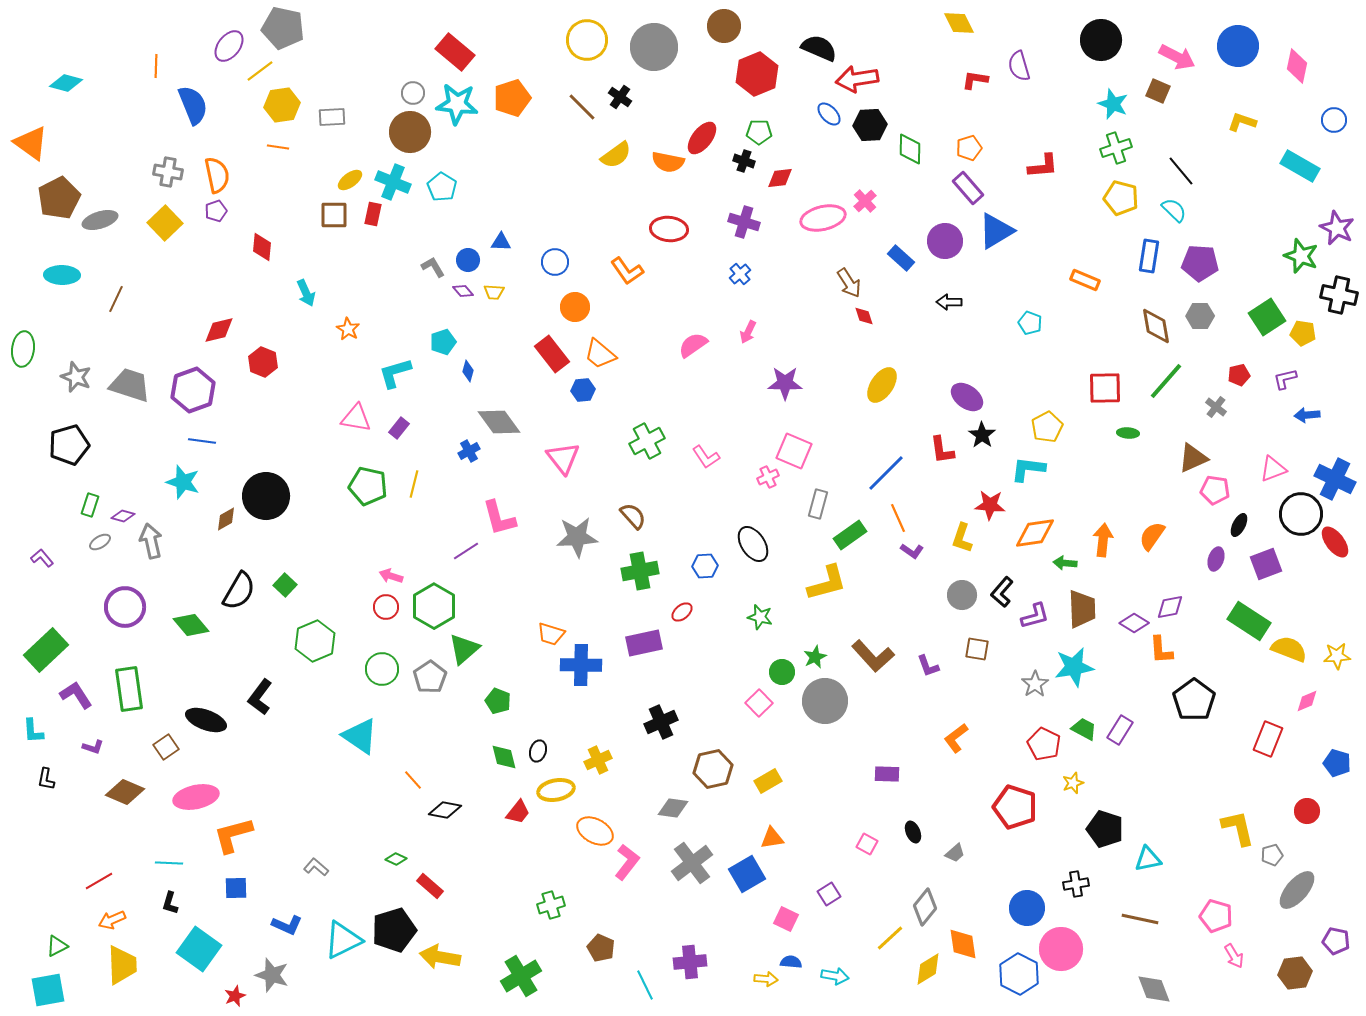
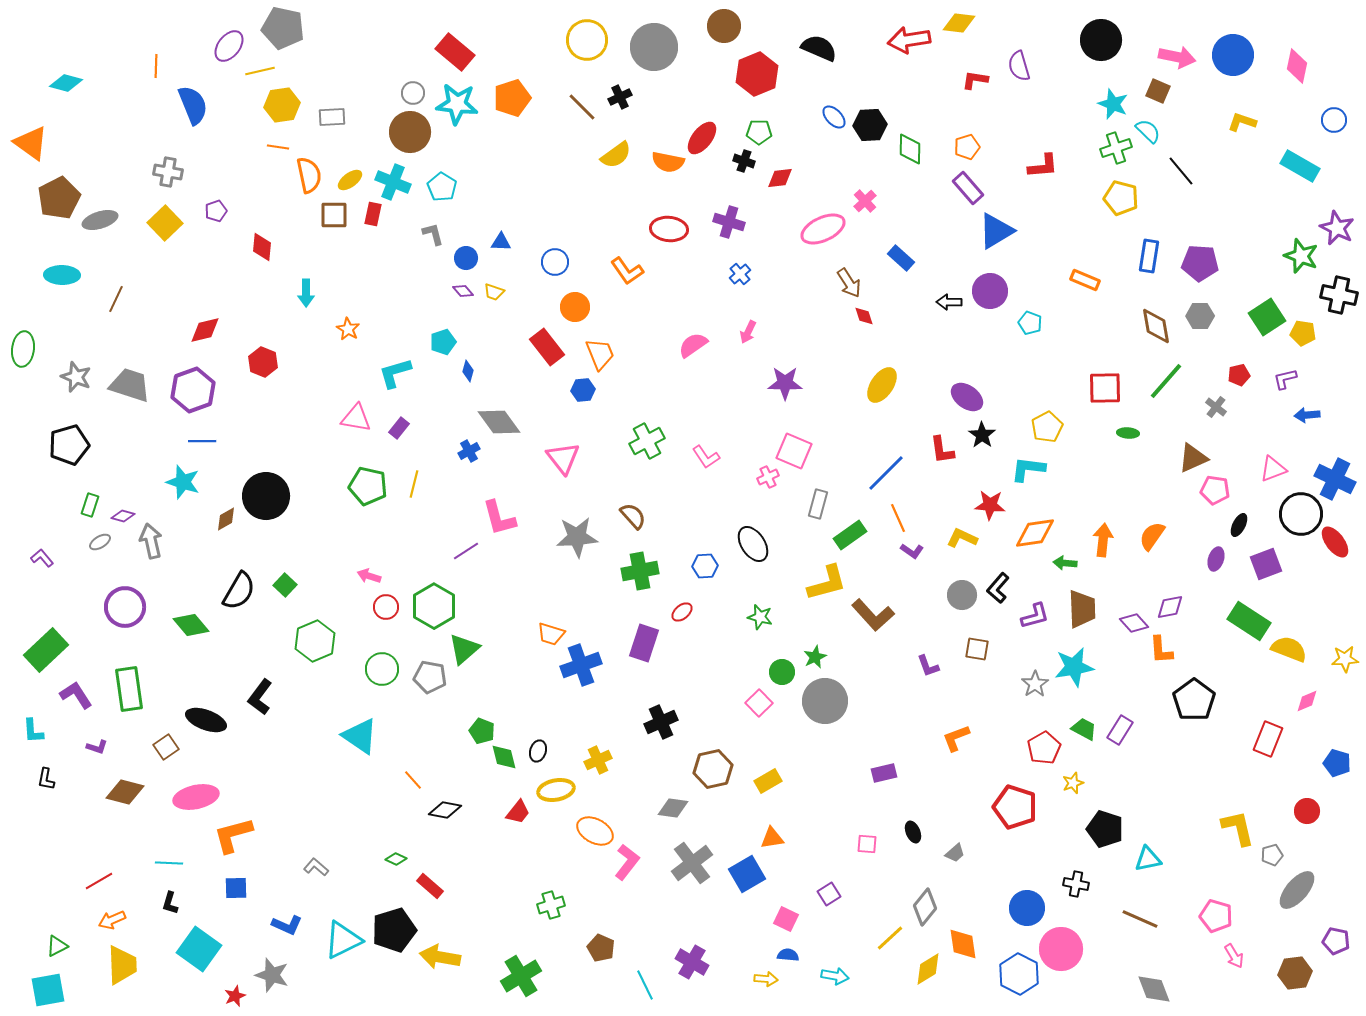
yellow diamond at (959, 23): rotated 56 degrees counterclockwise
blue circle at (1238, 46): moved 5 px left, 9 px down
pink arrow at (1177, 57): rotated 15 degrees counterclockwise
yellow line at (260, 71): rotated 24 degrees clockwise
red arrow at (857, 79): moved 52 px right, 39 px up
black cross at (620, 97): rotated 30 degrees clockwise
blue ellipse at (829, 114): moved 5 px right, 3 px down
orange pentagon at (969, 148): moved 2 px left, 1 px up
orange semicircle at (217, 175): moved 92 px right
cyan semicircle at (1174, 210): moved 26 px left, 79 px up
pink ellipse at (823, 218): moved 11 px down; rotated 12 degrees counterclockwise
purple cross at (744, 222): moved 15 px left
purple circle at (945, 241): moved 45 px right, 50 px down
blue circle at (468, 260): moved 2 px left, 2 px up
gray L-shape at (433, 267): moved 33 px up; rotated 15 degrees clockwise
yellow trapezoid at (494, 292): rotated 15 degrees clockwise
cyan arrow at (306, 293): rotated 24 degrees clockwise
red diamond at (219, 330): moved 14 px left
red rectangle at (552, 354): moved 5 px left, 7 px up
orange trapezoid at (600, 354): rotated 152 degrees counterclockwise
blue line at (202, 441): rotated 8 degrees counterclockwise
yellow L-shape at (962, 538): rotated 96 degrees clockwise
pink arrow at (391, 576): moved 22 px left
black L-shape at (1002, 592): moved 4 px left, 4 px up
purple diamond at (1134, 623): rotated 16 degrees clockwise
purple rectangle at (644, 643): rotated 60 degrees counterclockwise
brown L-shape at (873, 656): moved 41 px up
yellow star at (1337, 656): moved 8 px right, 3 px down
blue cross at (581, 665): rotated 21 degrees counterclockwise
gray pentagon at (430, 677): rotated 28 degrees counterclockwise
green pentagon at (498, 701): moved 16 px left, 30 px down
orange L-shape at (956, 738): rotated 16 degrees clockwise
red pentagon at (1044, 744): moved 4 px down; rotated 16 degrees clockwise
purple L-shape at (93, 747): moved 4 px right
purple rectangle at (887, 774): moved 3 px left, 1 px up; rotated 15 degrees counterclockwise
brown diamond at (125, 792): rotated 9 degrees counterclockwise
pink square at (867, 844): rotated 25 degrees counterclockwise
black cross at (1076, 884): rotated 20 degrees clockwise
brown line at (1140, 919): rotated 12 degrees clockwise
purple cross at (690, 962): moved 2 px right; rotated 36 degrees clockwise
blue semicircle at (791, 962): moved 3 px left, 7 px up
